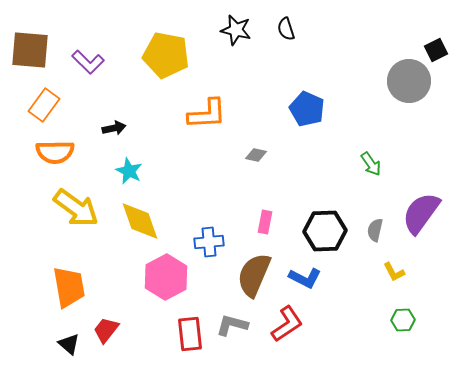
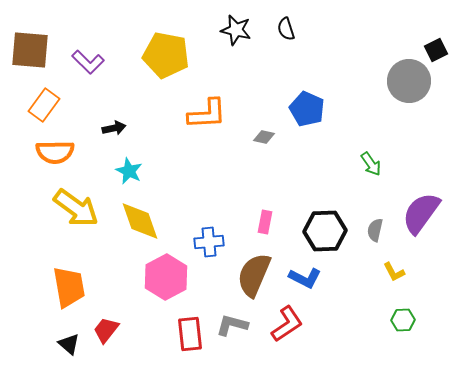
gray diamond: moved 8 px right, 18 px up
